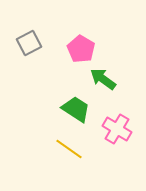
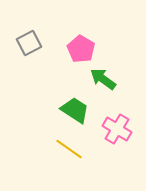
green trapezoid: moved 1 px left, 1 px down
